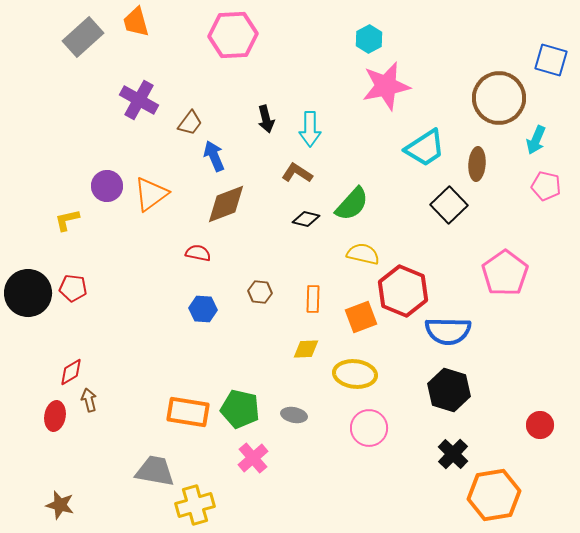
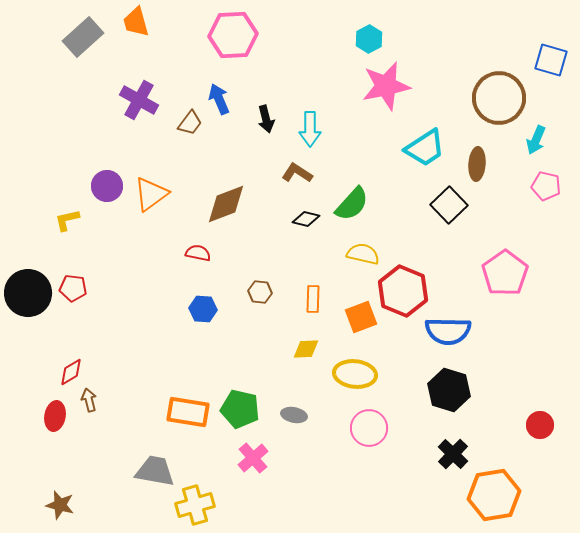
blue arrow at (214, 156): moved 5 px right, 57 px up
